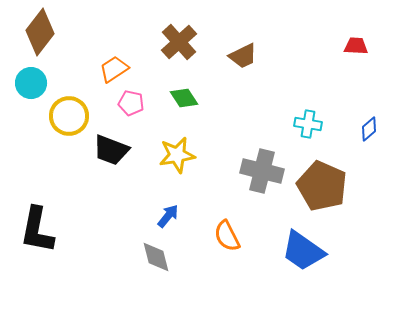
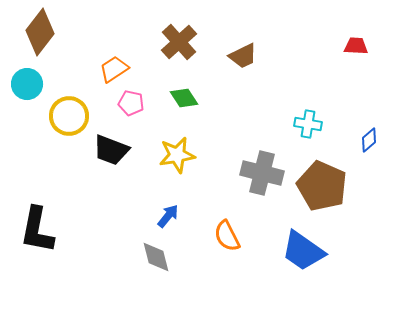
cyan circle: moved 4 px left, 1 px down
blue diamond: moved 11 px down
gray cross: moved 2 px down
